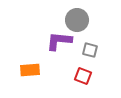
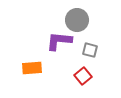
orange rectangle: moved 2 px right, 2 px up
red square: rotated 30 degrees clockwise
